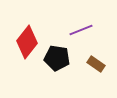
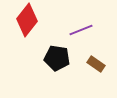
red diamond: moved 22 px up
